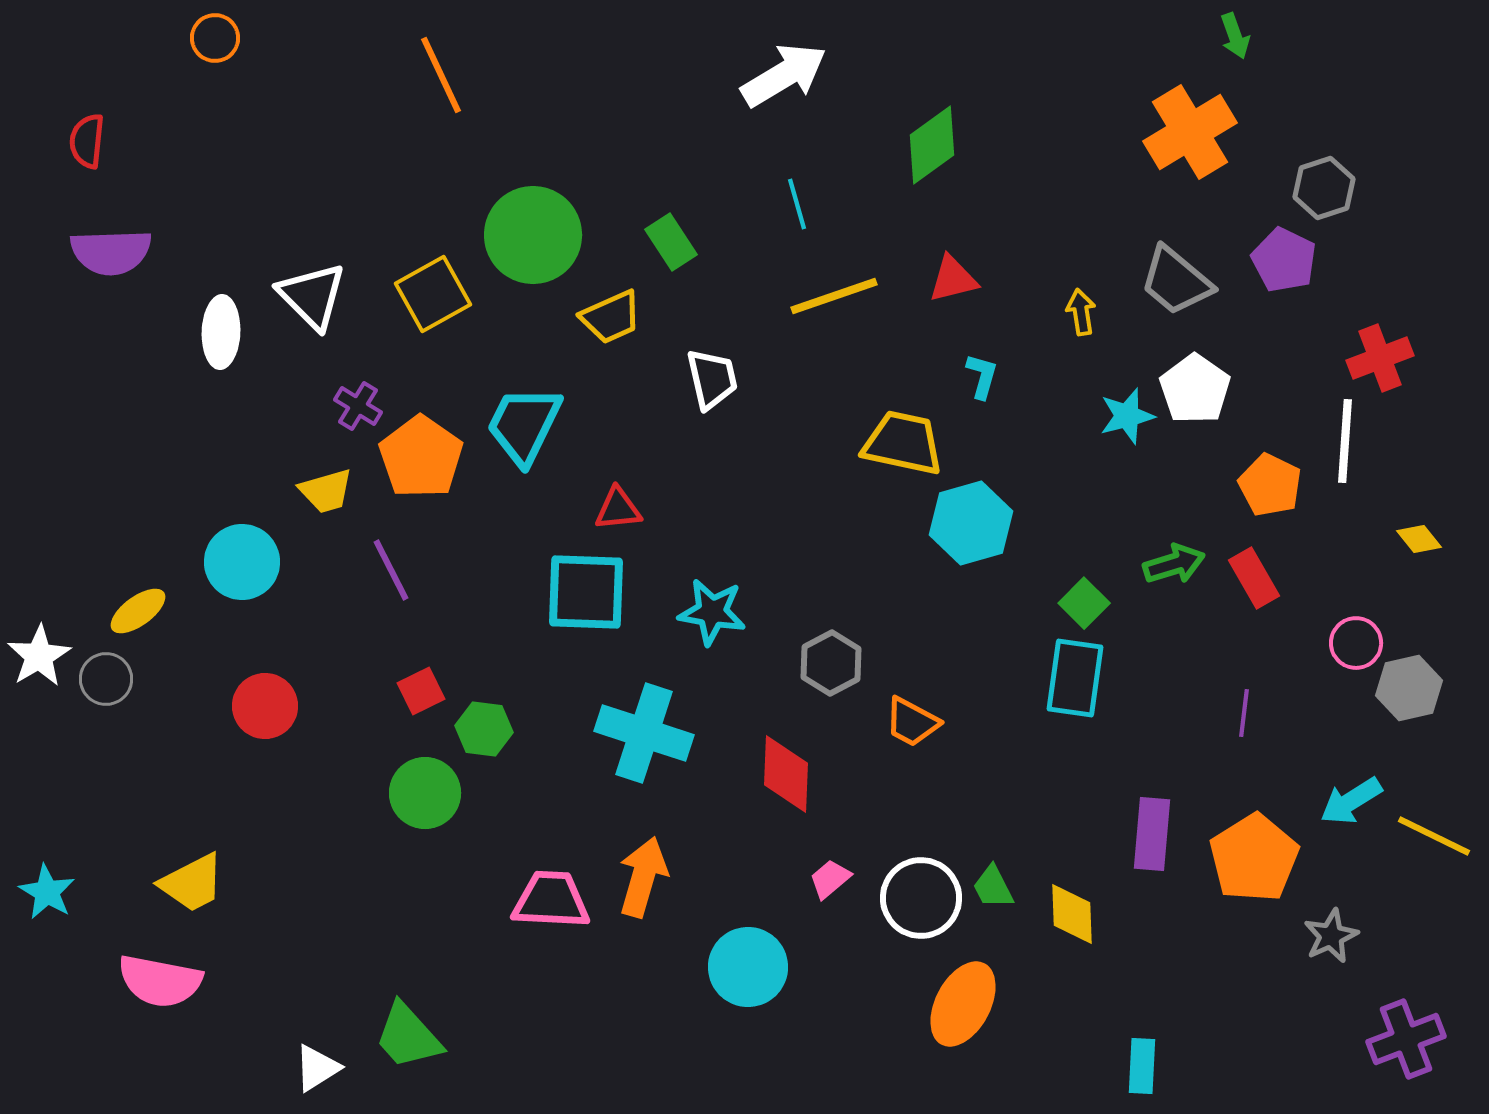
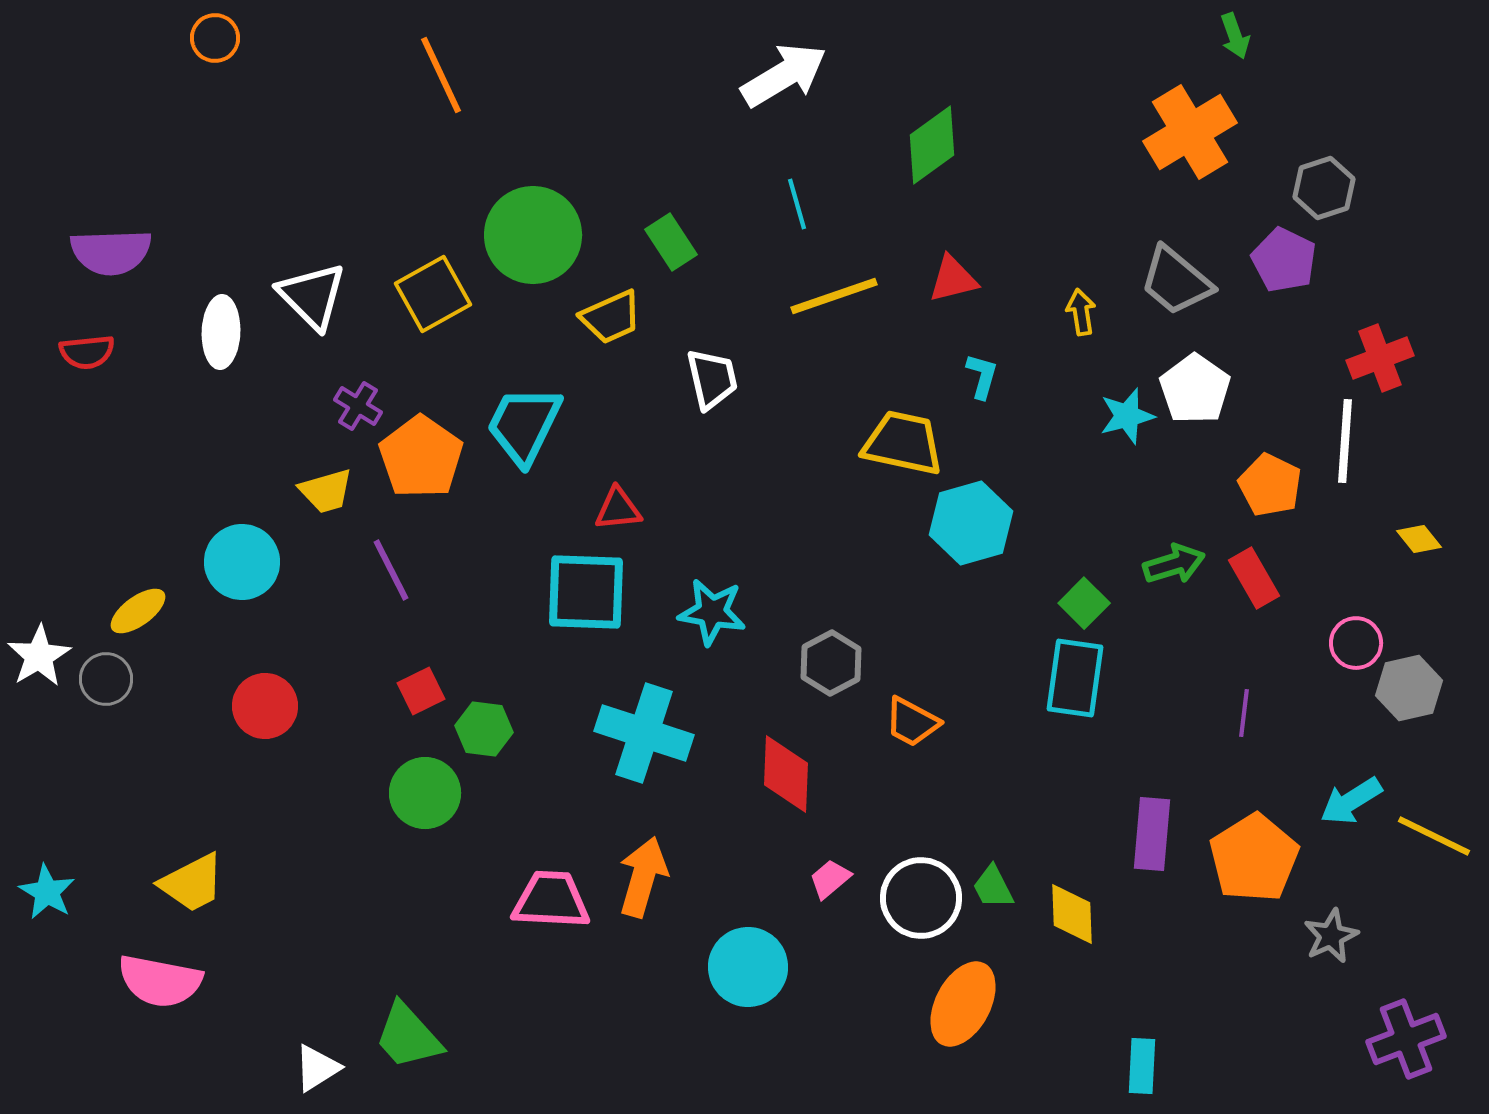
red semicircle at (87, 141): moved 211 px down; rotated 102 degrees counterclockwise
